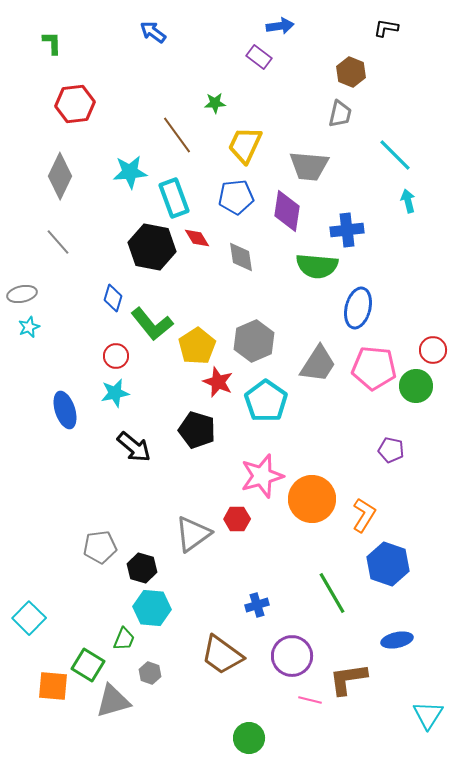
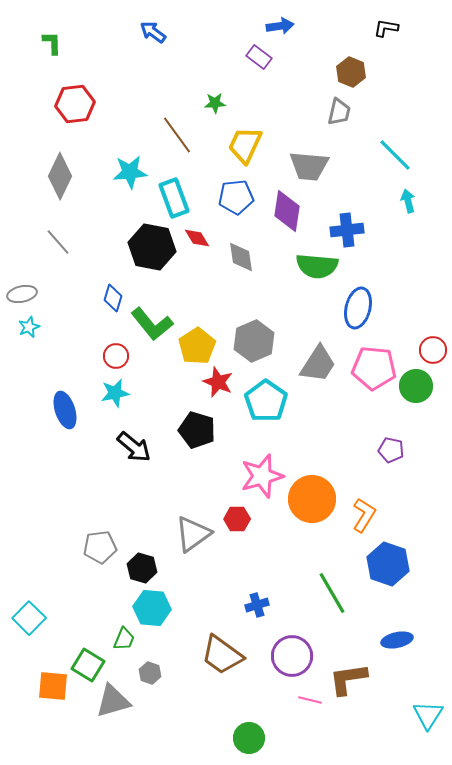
gray trapezoid at (340, 114): moved 1 px left, 2 px up
